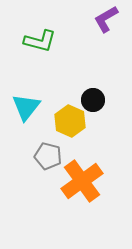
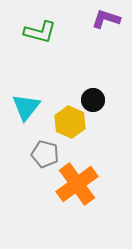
purple L-shape: rotated 48 degrees clockwise
green L-shape: moved 9 px up
yellow hexagon: moved 1 px down
gray pentagon: moved 3 px left, 2 px up
orange cross: moved 5 px left, 3 px down
